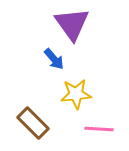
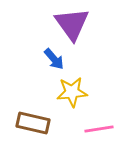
yellow star: moved 4 px left, 2 px up
brown rectangle: rotated 32 degrees counterclockwise
pink line: rotated 12 degrees counterclockwise
